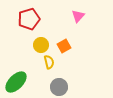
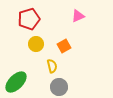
pink triangle: rotated 24 degrees clockwise
yellow circle: moved 5 px left, 1 px up
yellow semicircle: moved 3 px right, 4 px down
